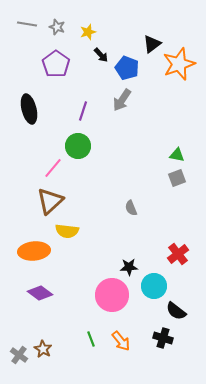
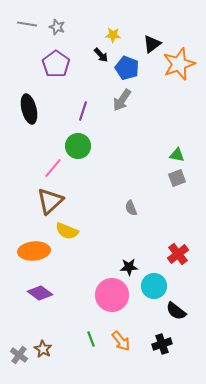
yellow star: moved 25 px right, 3 px down; rotated 21 degrees clockwise
yellow semicircle: rotated 15 degrees clockwise
black cross: moved 1 px left, 6 px down; rotated 36 degrees counterclockwise
